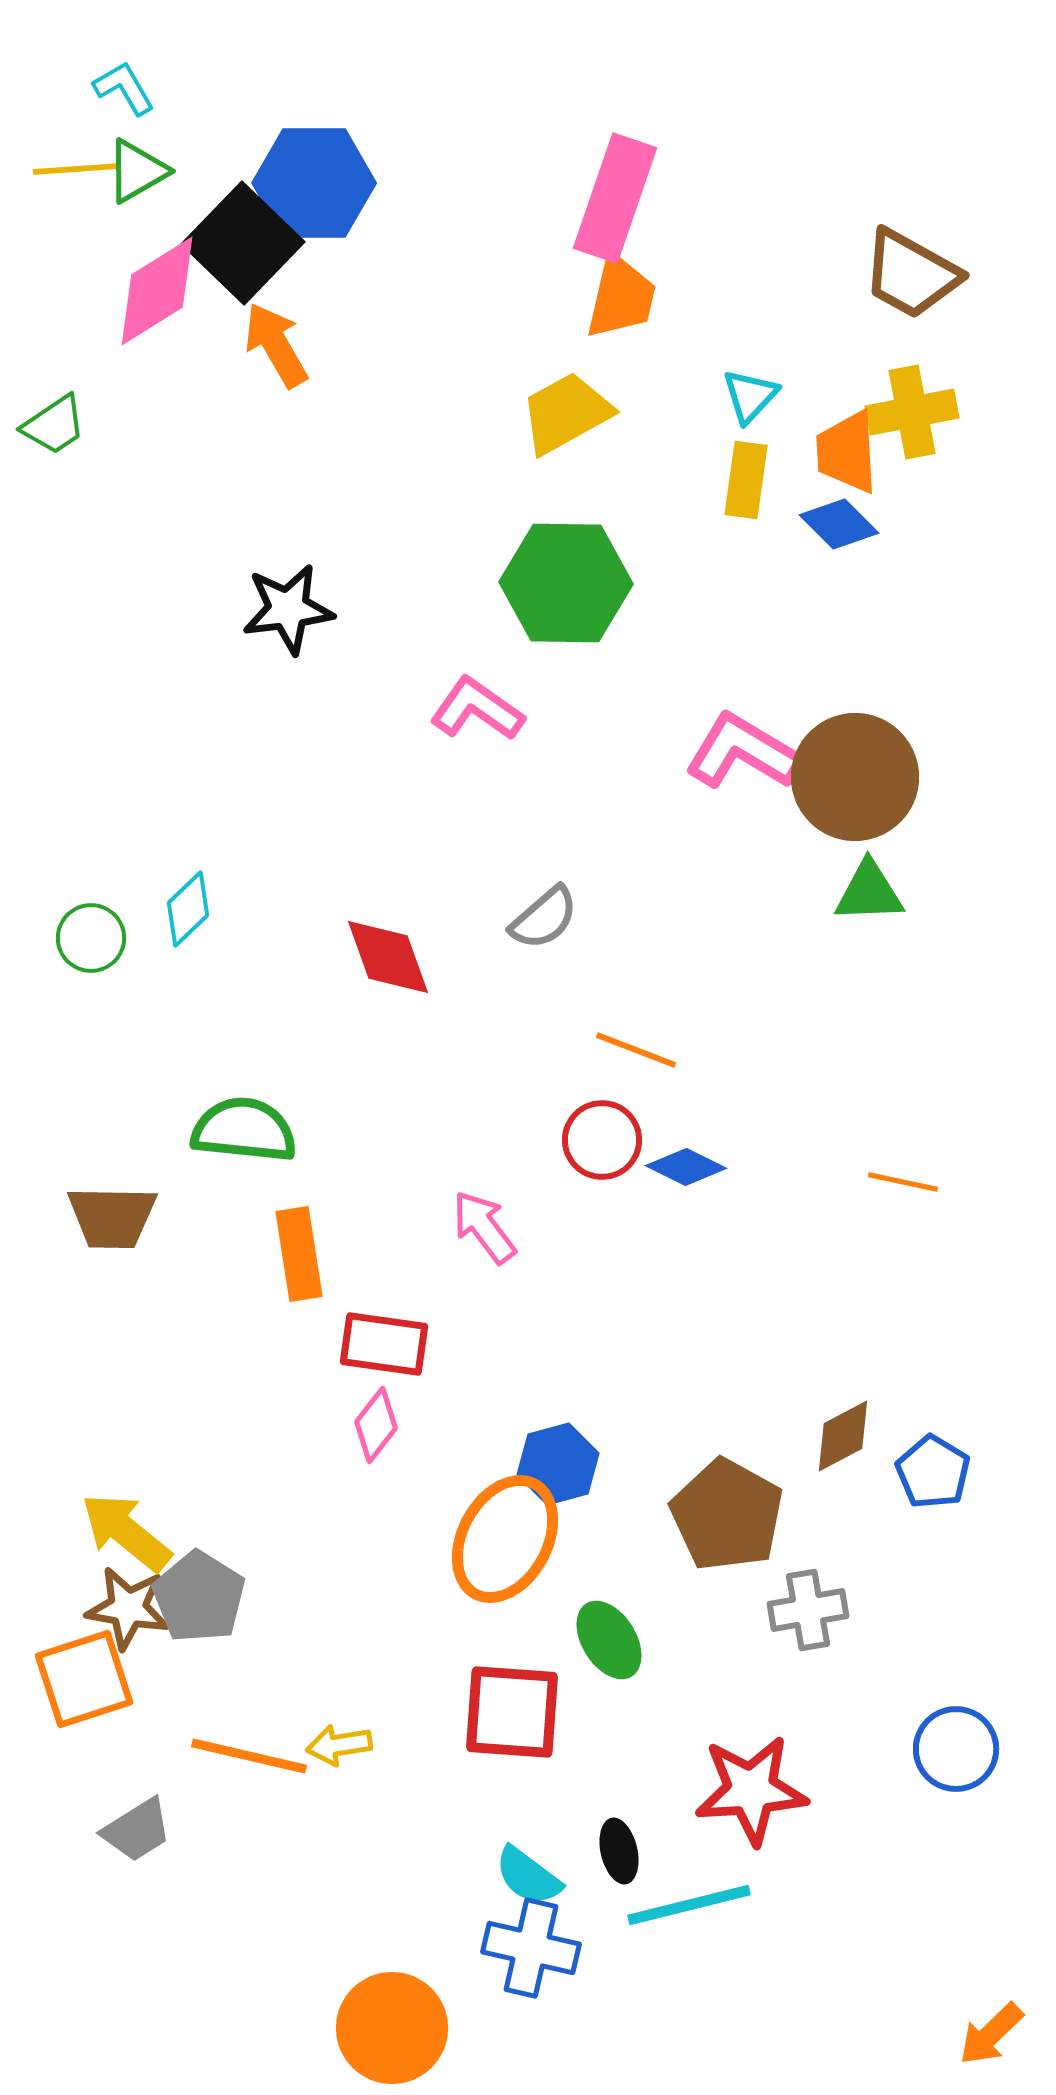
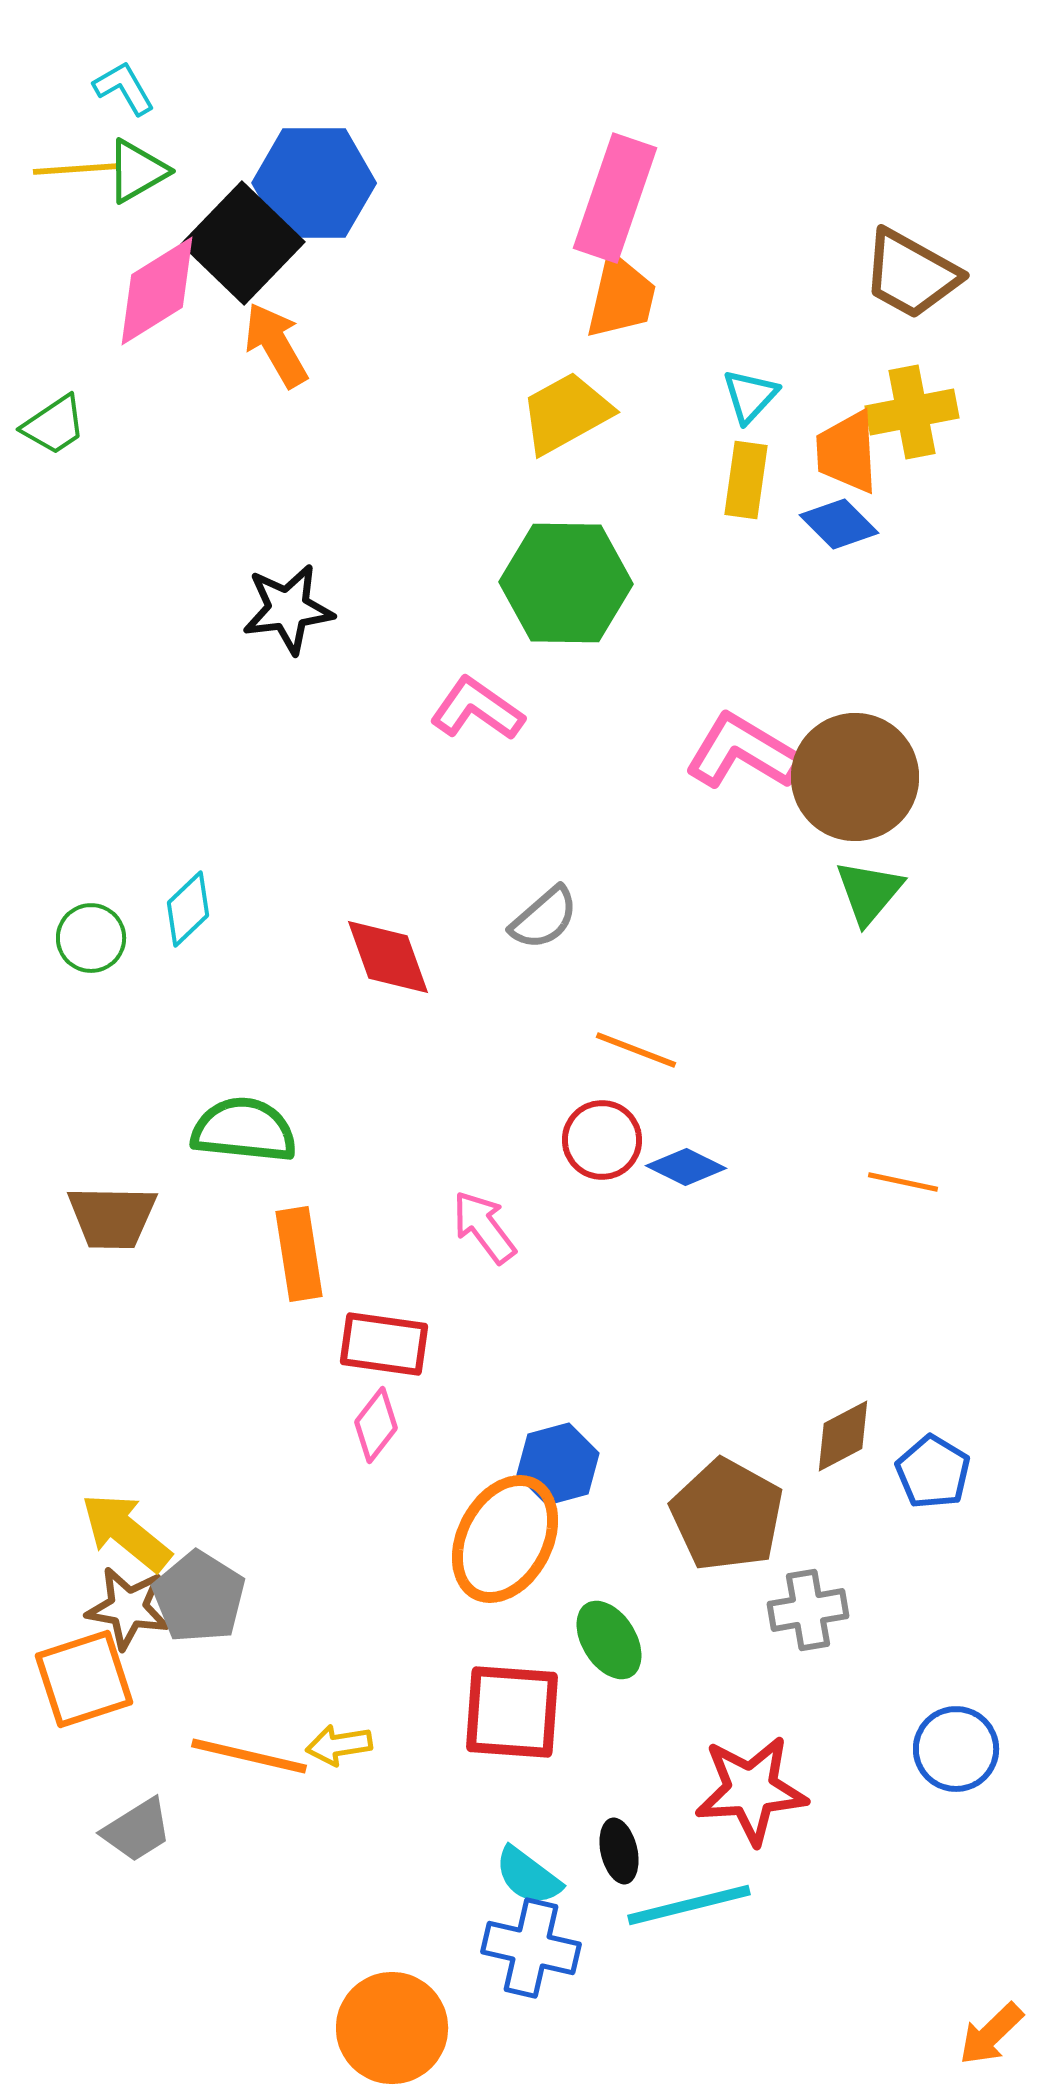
green triangle at (869, 892): rotated 48 degrees counterclockwise
